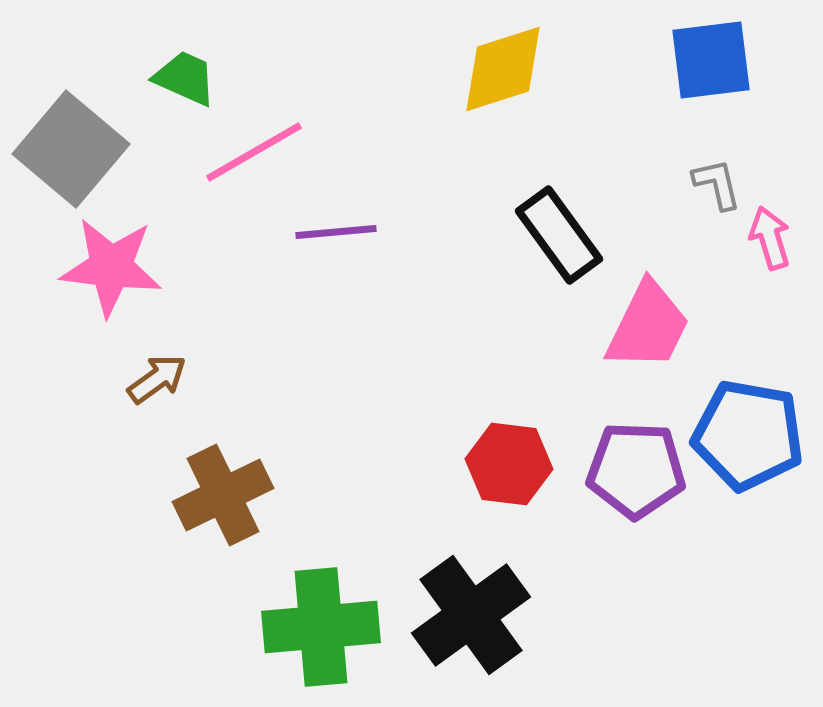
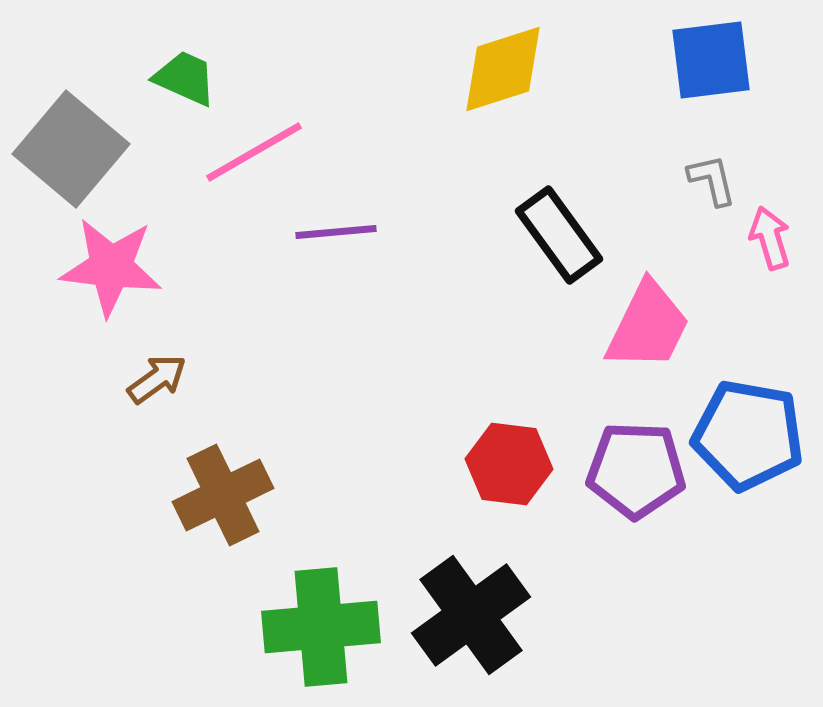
gray L-shape: moved 5 px left, 4 px up
